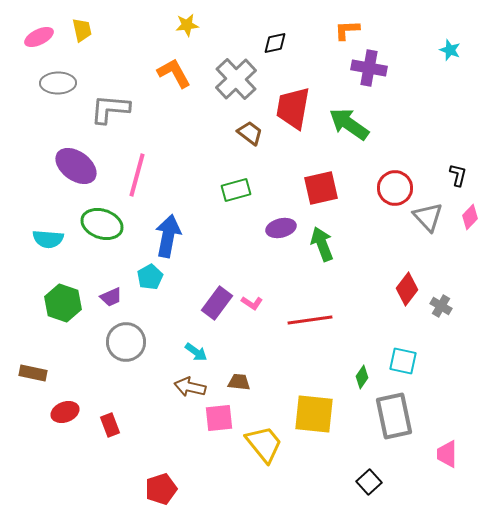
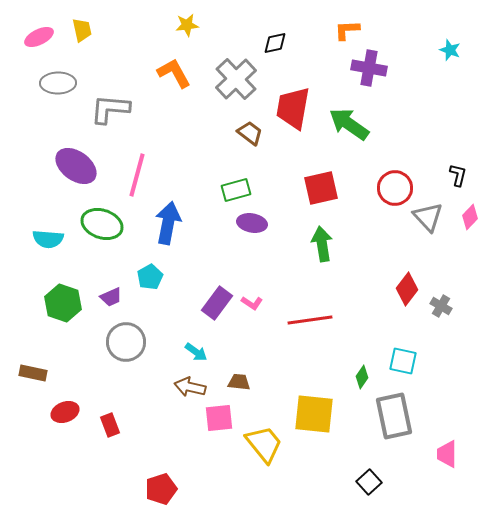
purple ellipse at (281, 228): moved 29 px left, 5 px up; rotated 24 degrees clockwise
blue arrow at (168, 236): moved 13 px up
green arrow at (322, 244): rotated 12 degrees clockwise
